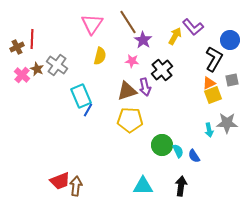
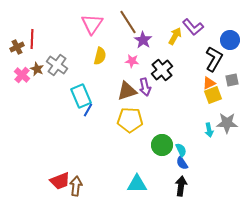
cyan semicircle: moved 3 px right, 1 px up
blue semicircle: moved 12 px left, 7 px down
cyan triangle: moved 6 px left, 2 px up
